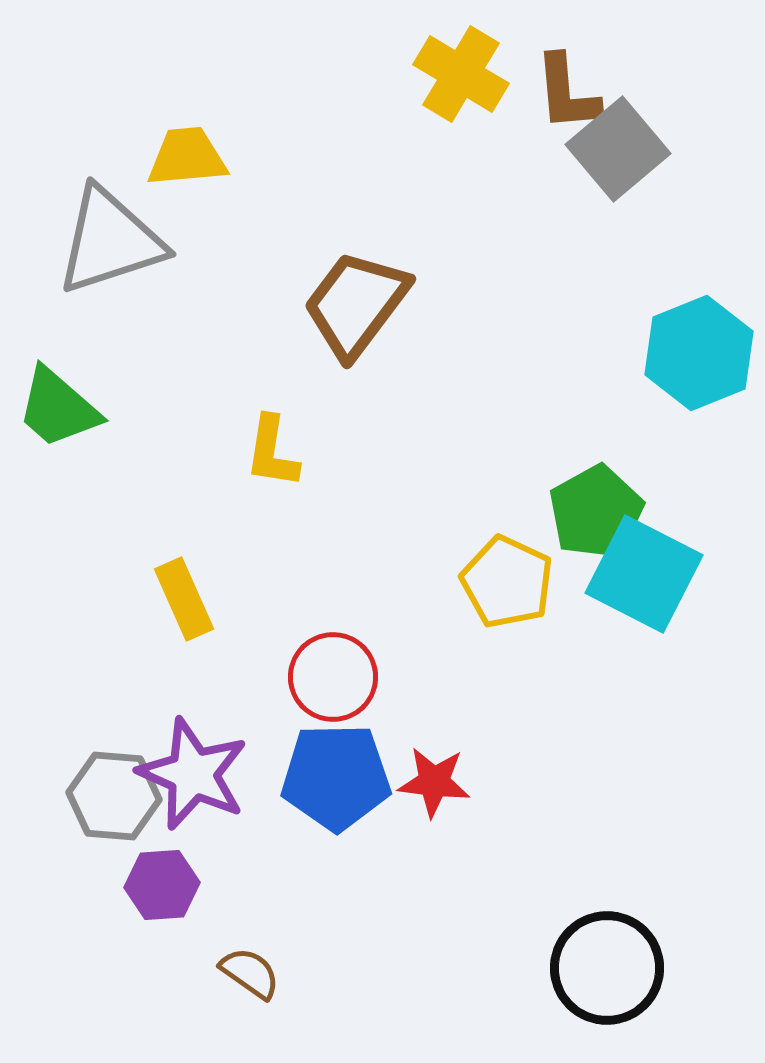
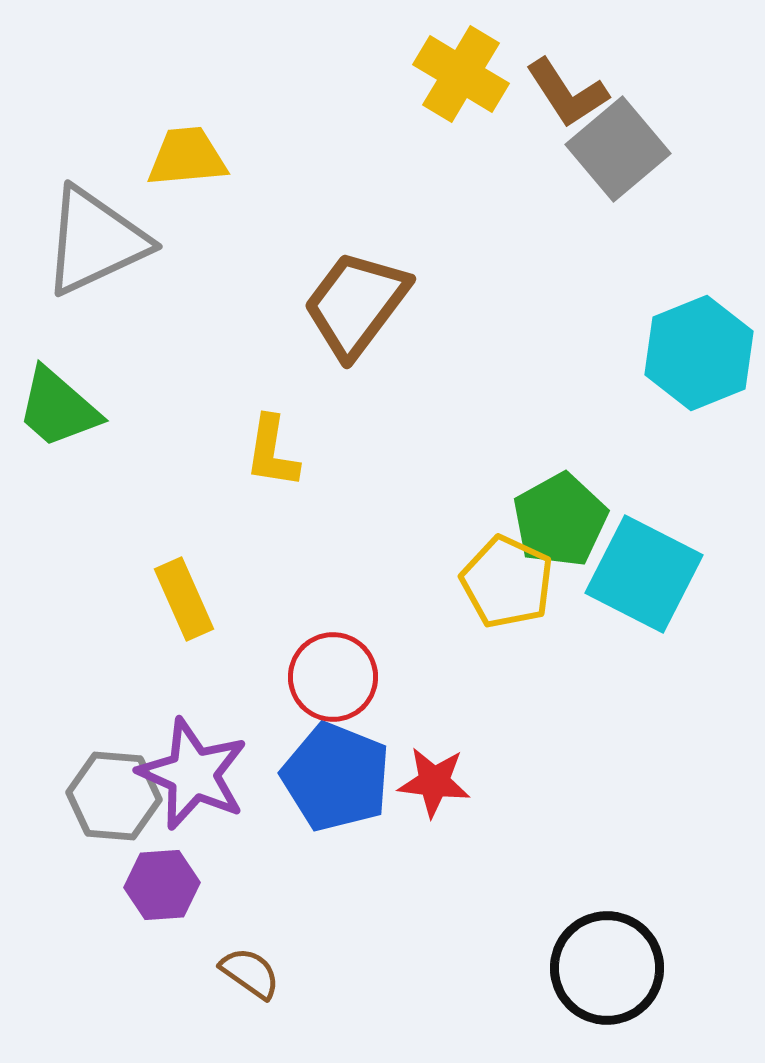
brown L-shape: rotated 28 degrees counterclockwise
gray triangle: moved 15 px left; rotated 7 degrees counterclockwise
green pentagon: moved 36 px left, 8 px down
blue pentagon: rotated 23 degrees clockwise
